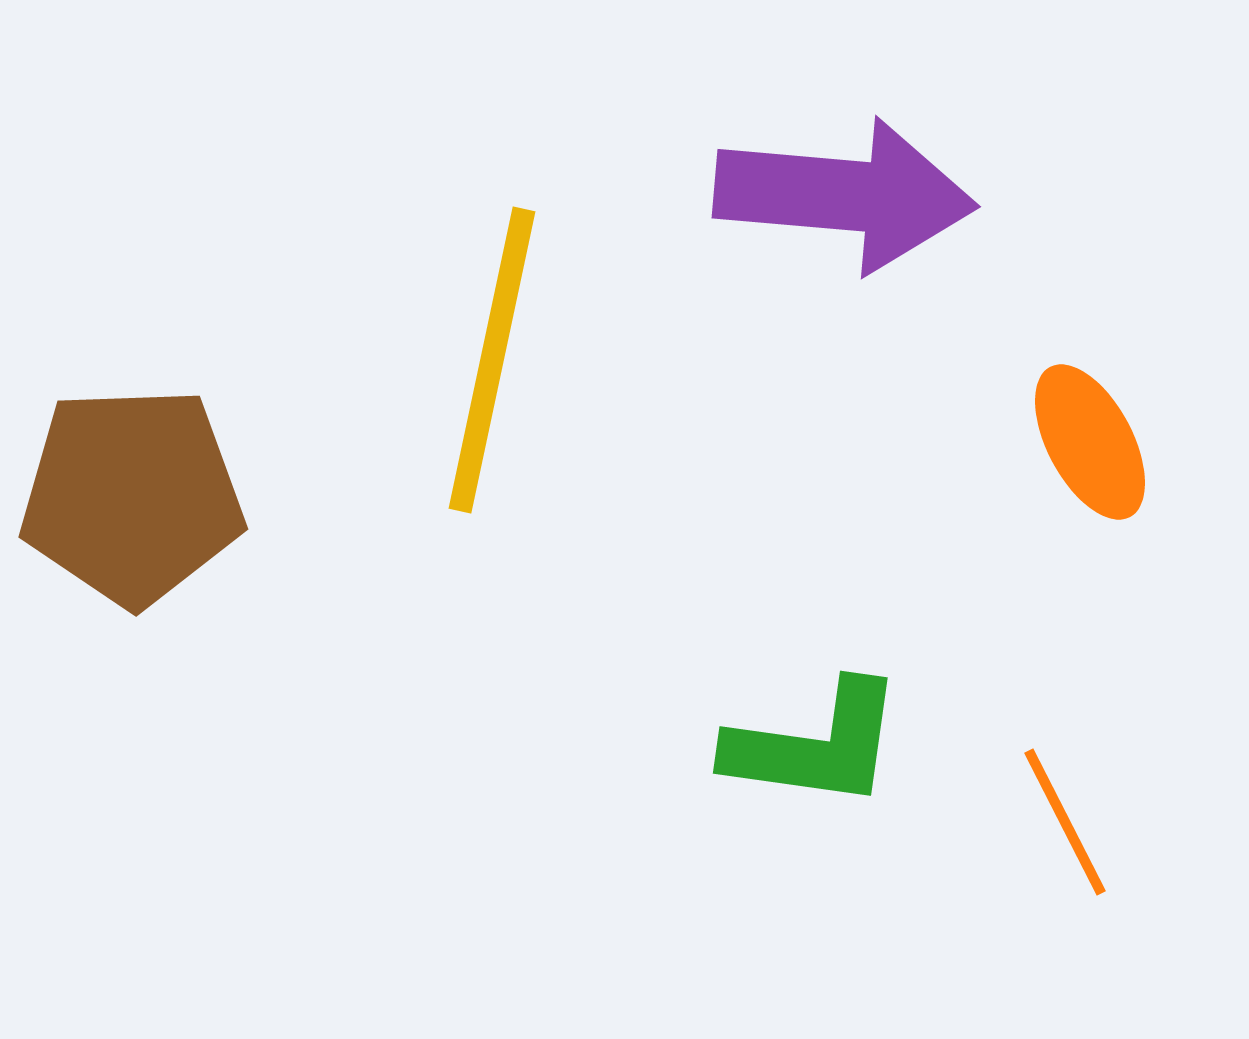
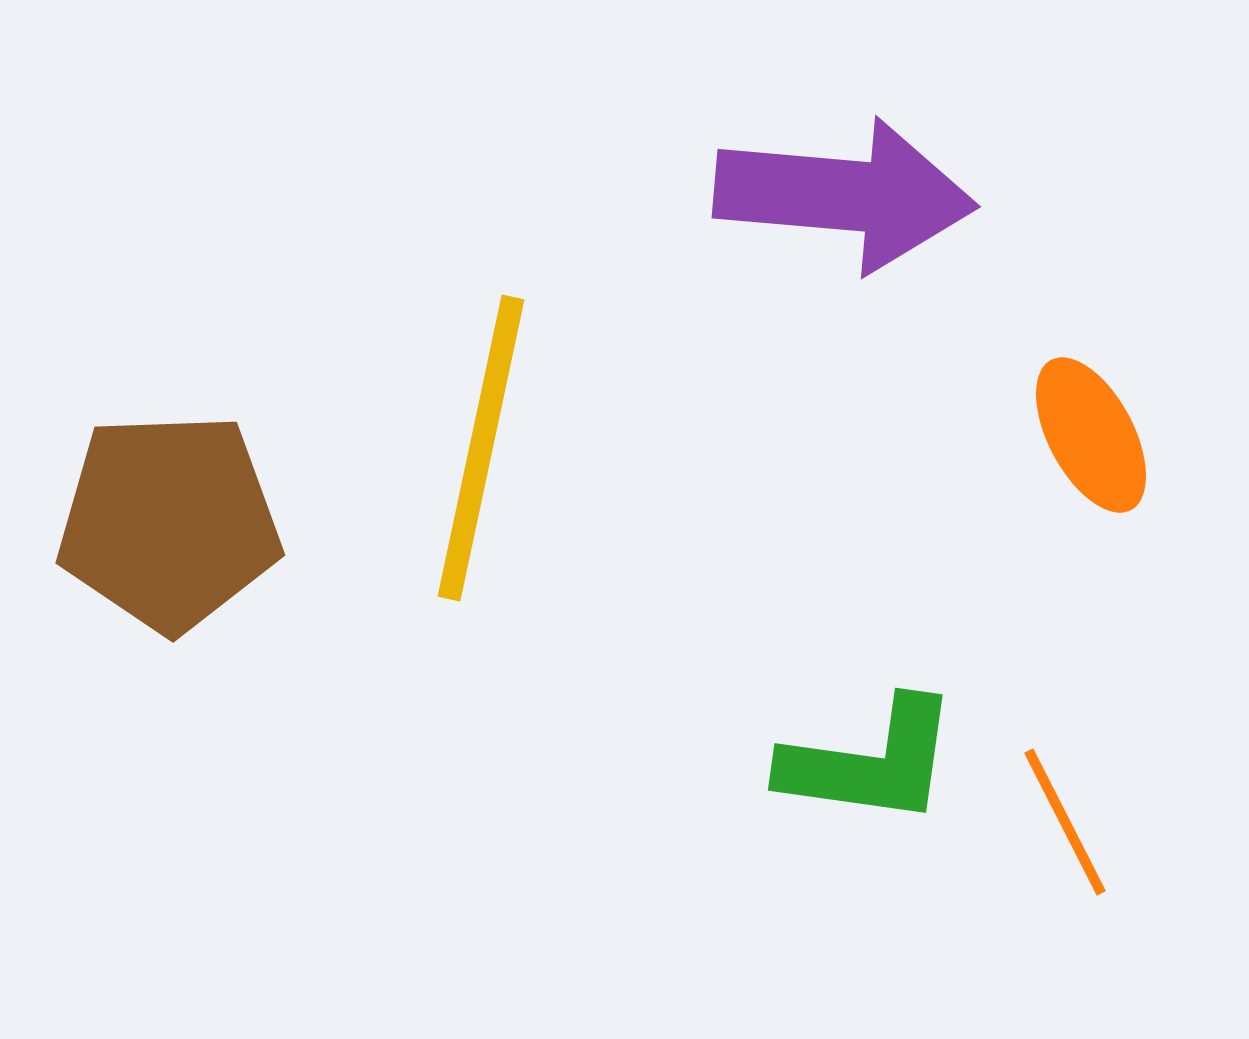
yellow line: moved 11 px left, 88 px down
orange ellipse: moved 1 px right, 7 px up
brown pentagon: moved 37 px right, 26 px down
green L-shape: moved 55 px right, 17 px down
